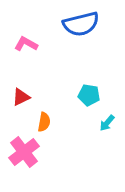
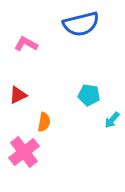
red triangle: moved 3 px left, 2 px up
cyan arrow: moved 5 px right, 3 px up
